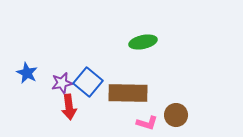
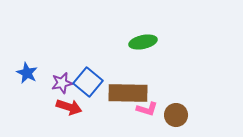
red arrow: rotated 65 degrees counterclockwise
pink L-shape: moved 14 px up
